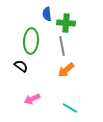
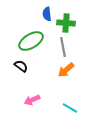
green ellipse: rotated 55 degrees clockwise
gray line: moved 1 px right, 1 px down
pink arrow: moved 1 px down
